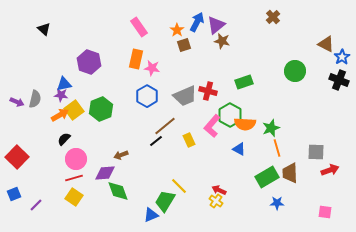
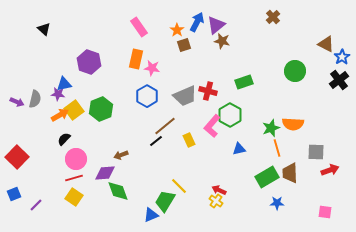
black cross at (339, 80): rotated 30 degrees clockwise
purple star at (61, 95): moved 3 px left, 1 px up
orange semicircle at (245, 124): moved 48 px right
blue triangle at (239, 149): rotated 40 degrees counterclockwise
